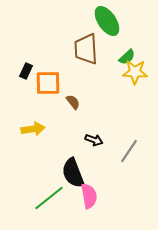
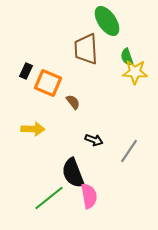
green semicircle: rotated 114 degrees clockwise
orange square: rotated 24 degrees clockwise
yellow arrow: rotated 10 degrees clockwise
